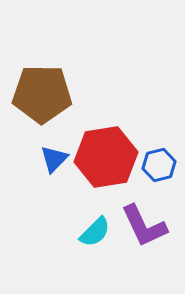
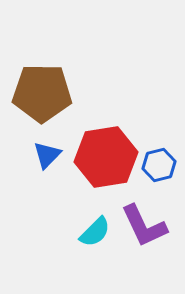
brown pentagon: moved 1 px up
blue triangle: moved 7 px left, 4 px up
